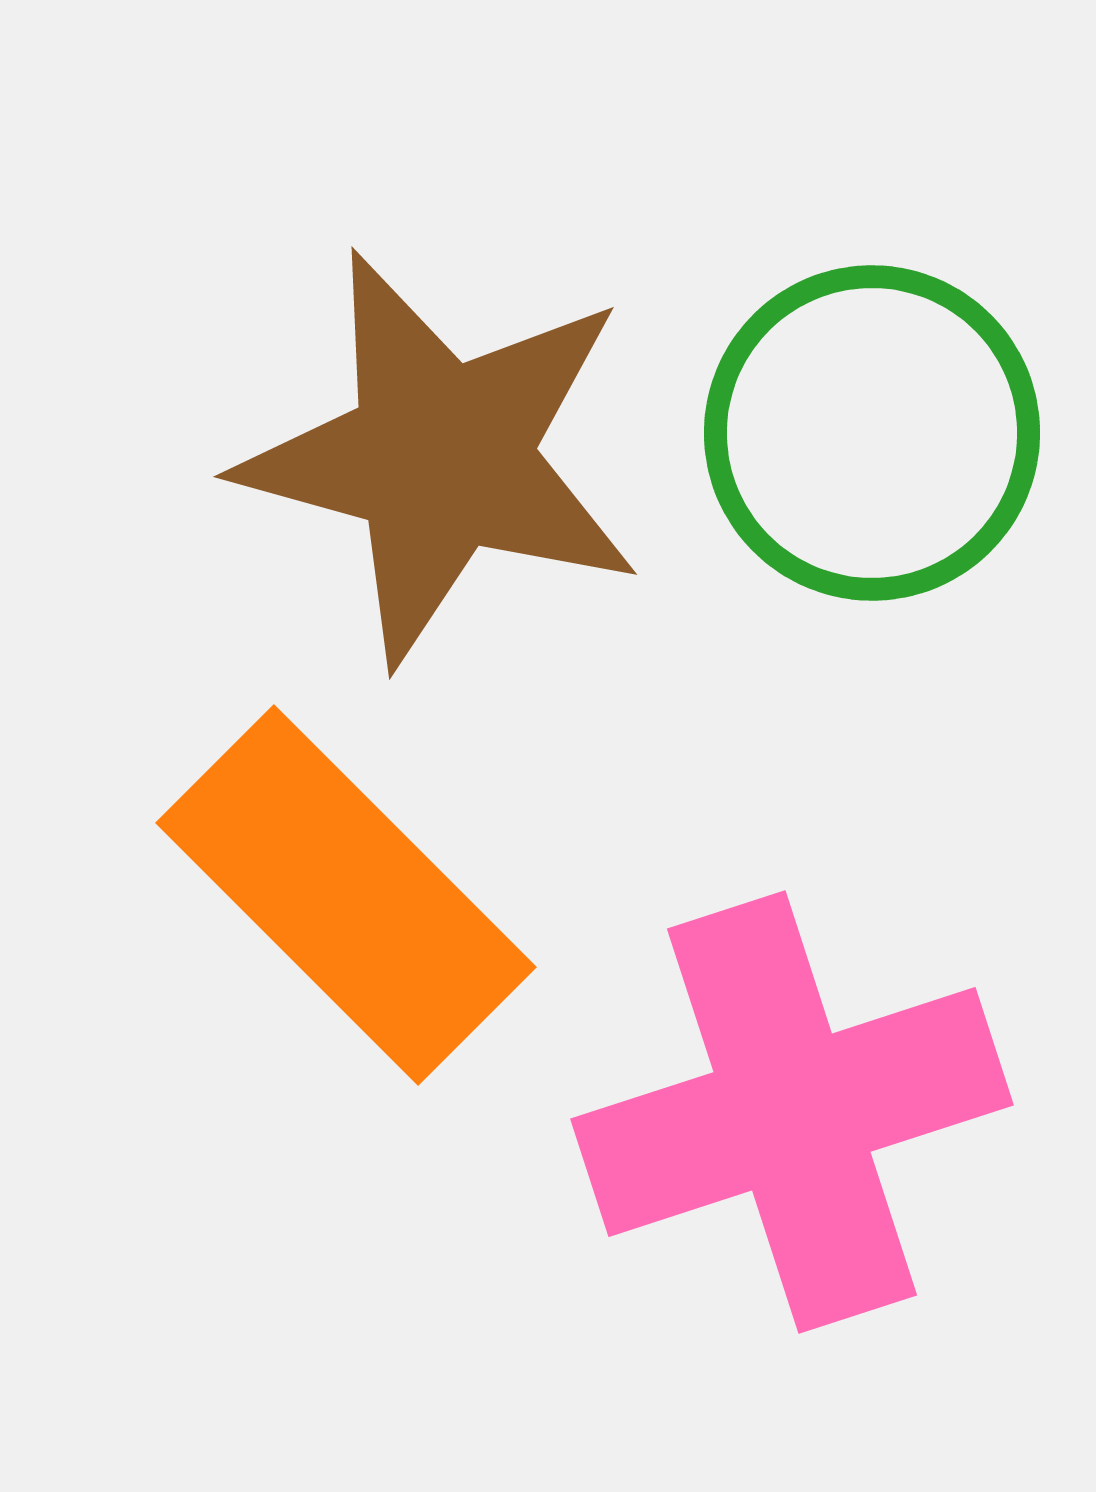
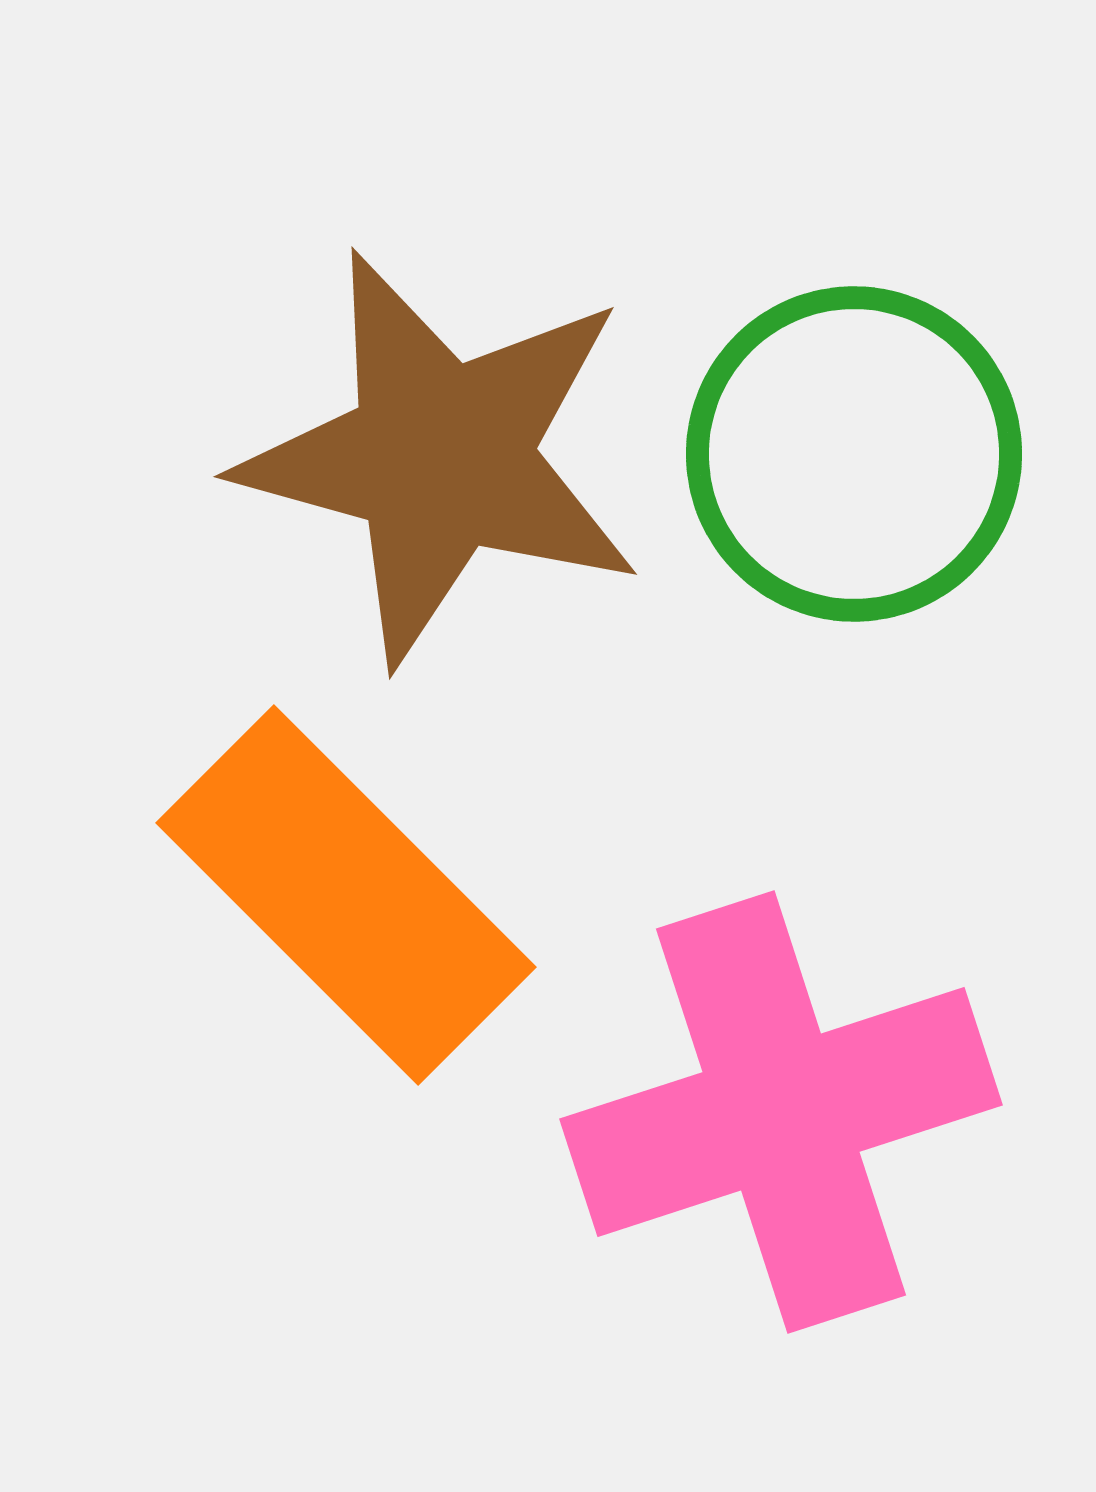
green circle: moved 18 px left, 21 px down
pink cross: moved 11 px left
